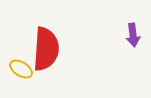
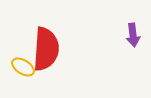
yellow ellipse: moved 2 px right, 2 px up
